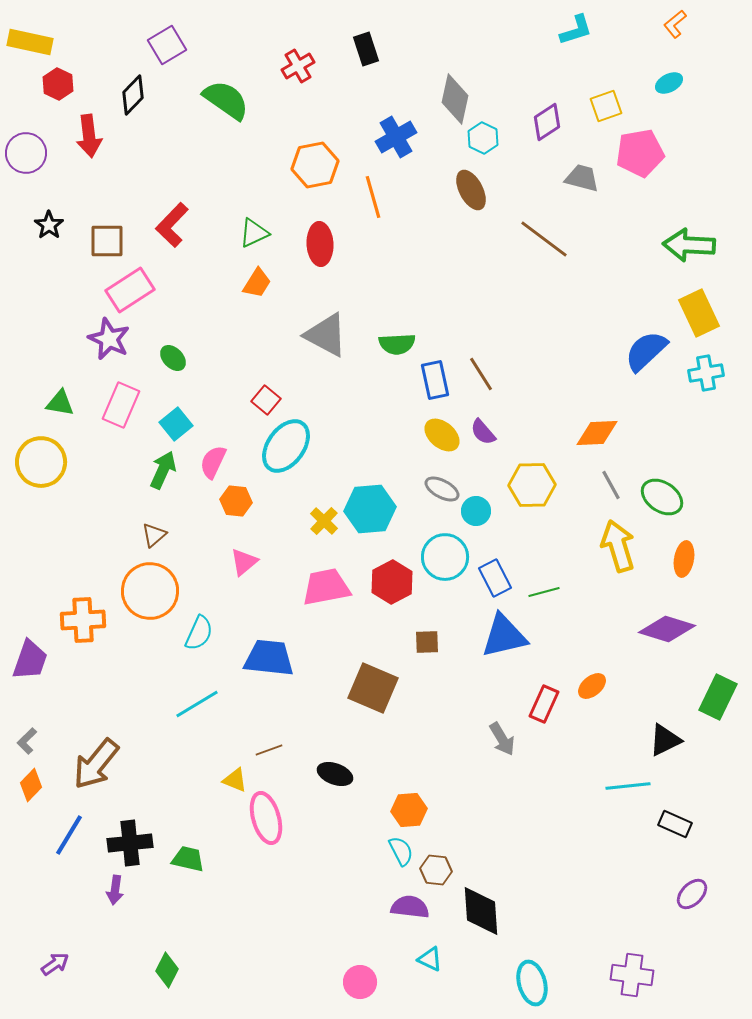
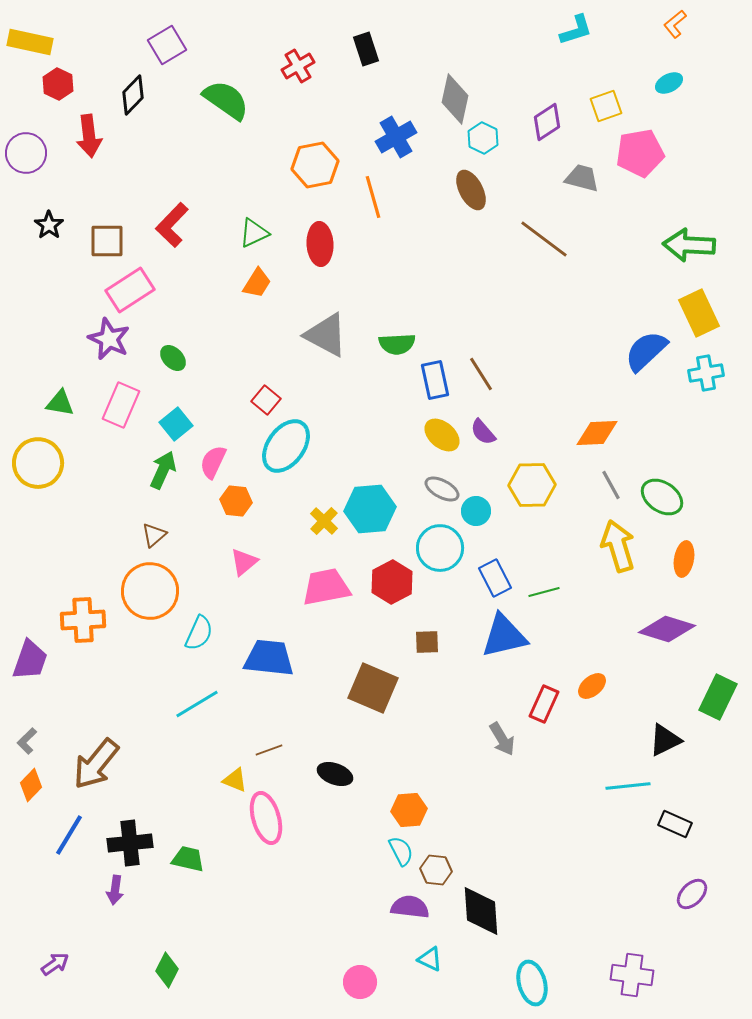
yellow circle at (41, 462): moved 3 px left, 1 px down
cyan circle at (445, 557): moved 5 px left, 9 px up
